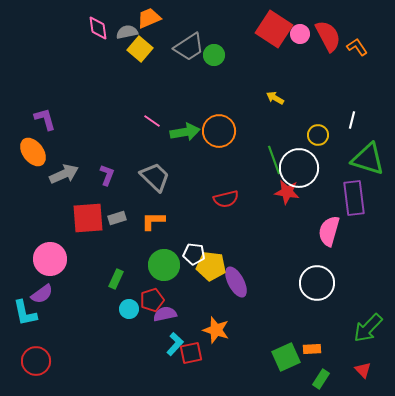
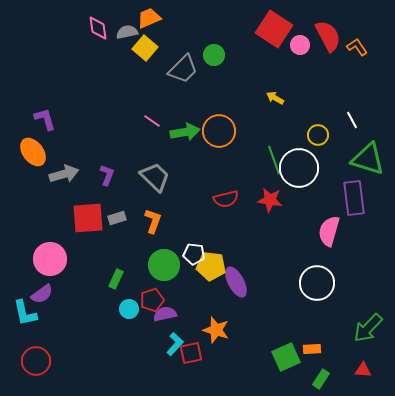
pink circle at (300, 34): moved 11 px down
gray trapezoid at (189, 47): moved 6 px left, 22 px down; rotated 12 degrees counterclockwise
yellow square at (140, 49): moved 5 px right, 1 px up
white line at (352, 120): rotated 42 degrees counterclockwise
gray arrow at (64, 174): rotated 8 degrees clockwise
red star at (287, 192): moved 17 px left, 8 px down
orange L-shape at (153, 221): rotated 110 degrees clockwise
red triangle at (363, 370): rotated 42 degrees counterclockwise
